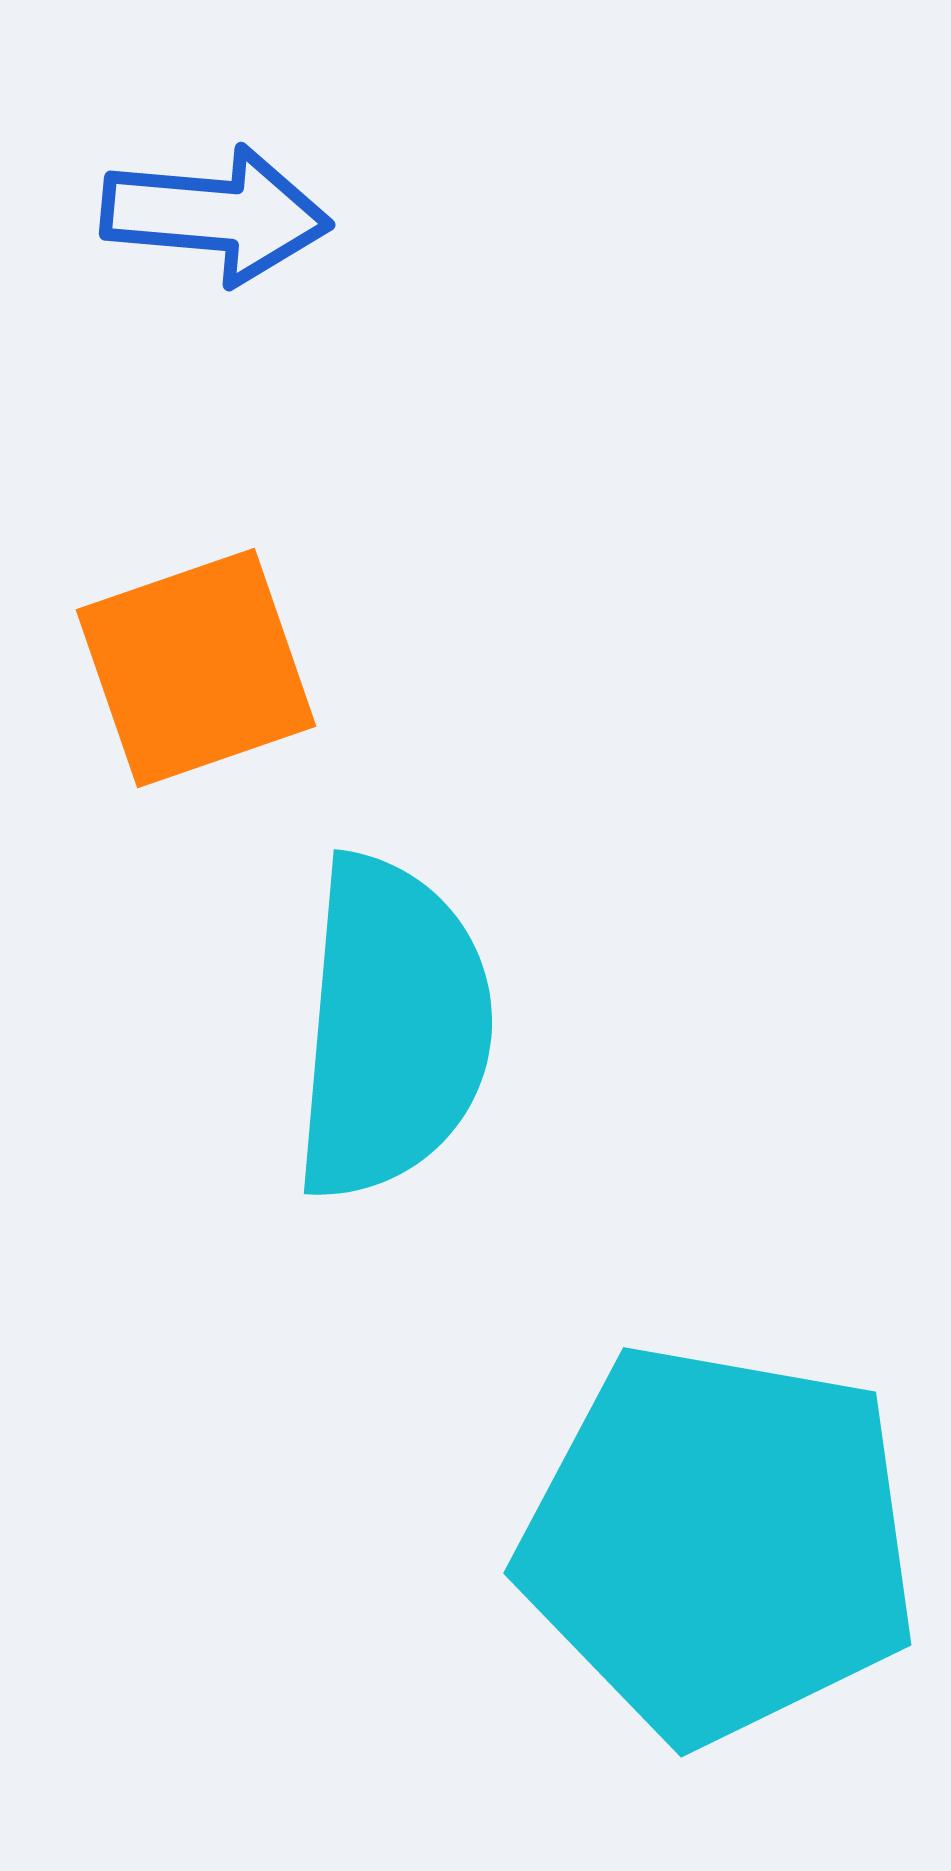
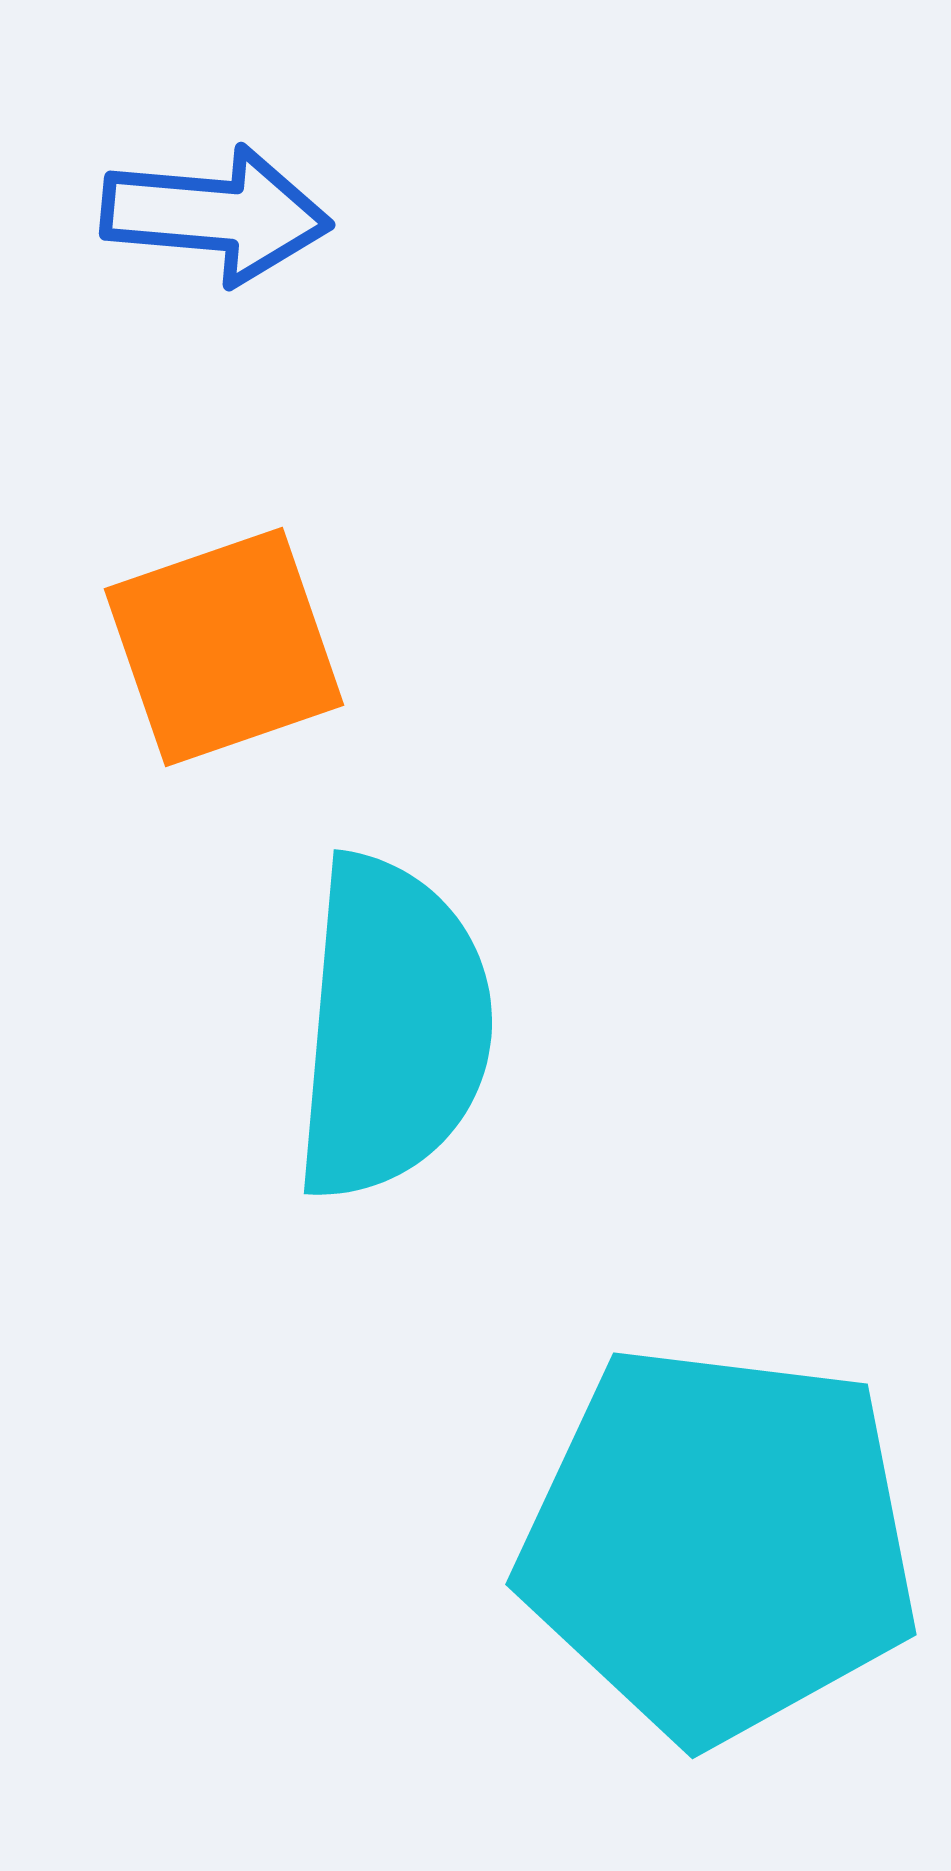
orange square: moved 28 px right, 21 px up
cyan pentagon: rotated 3 degrees counterclockwise
